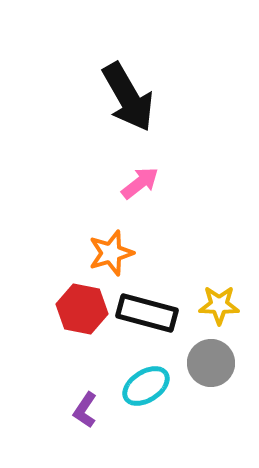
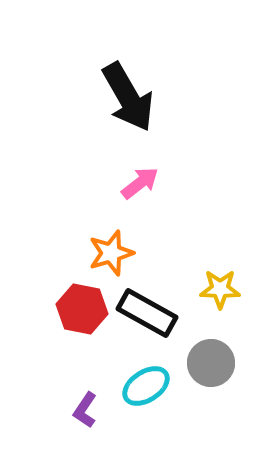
yellow star: moved 1 px right, 16 px up
black rectangle: rotated 14 degrees clockwise
